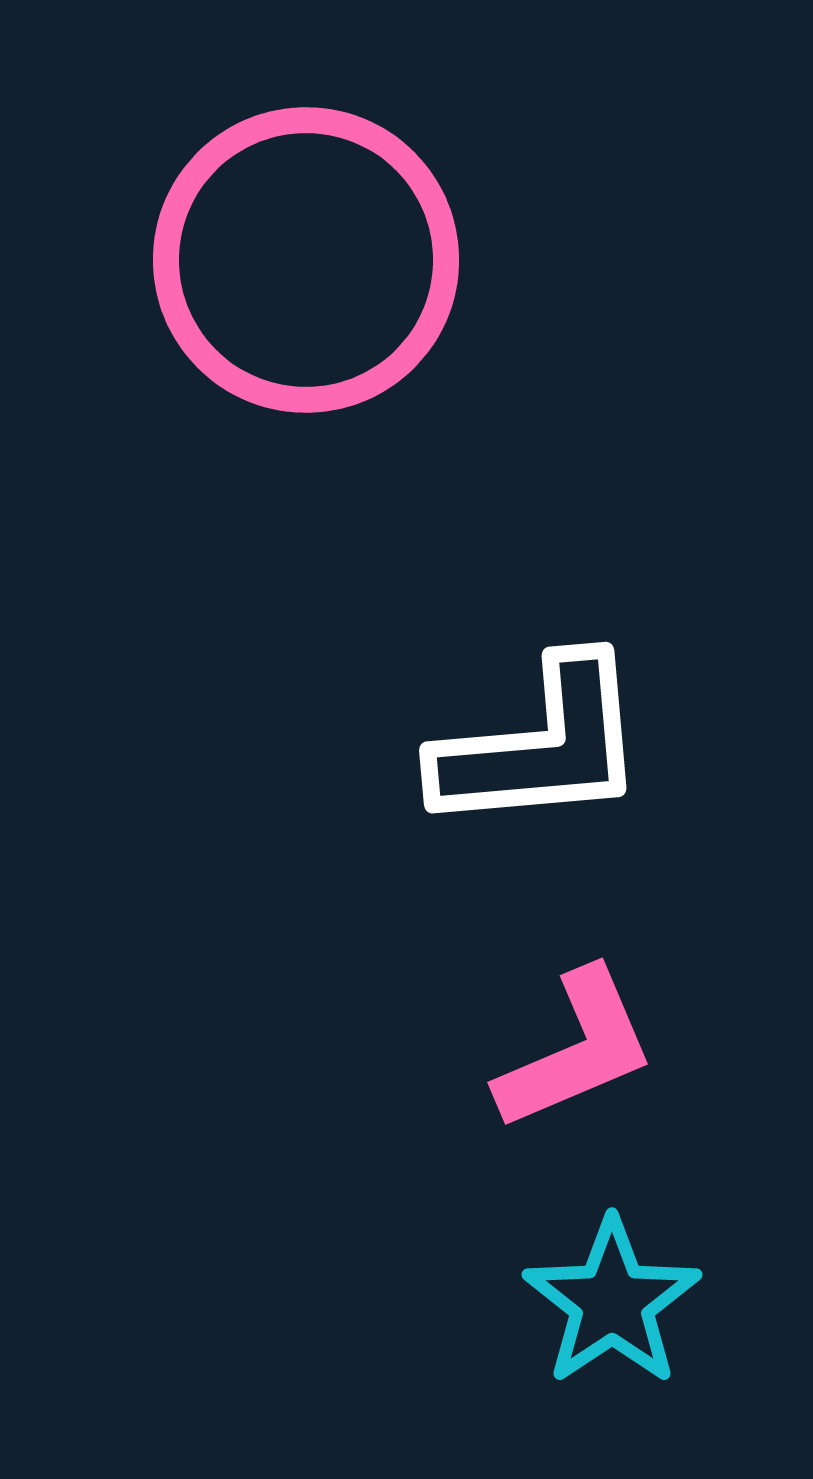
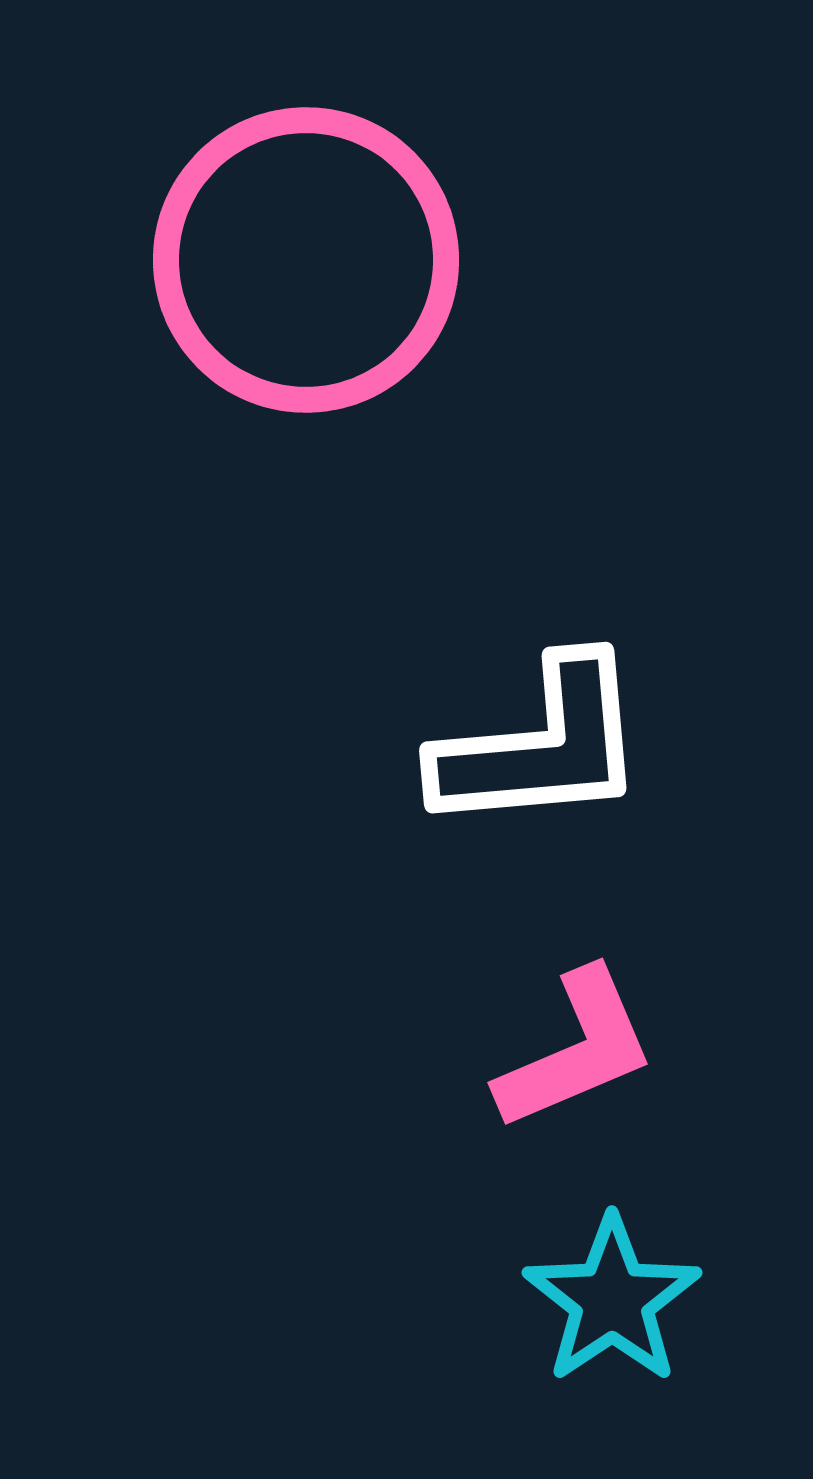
cyan star: moved 2 px up
